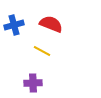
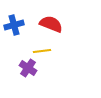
yellow line: rotated 36 degrees counterclockwise
purple cross: moved 5 px left, 15 px up; rotated 36 degrees clockwise
